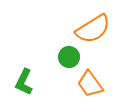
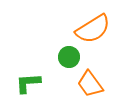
green L-shape: moved 4 px right, 1 px down; rotated 60 degrees clockwise
